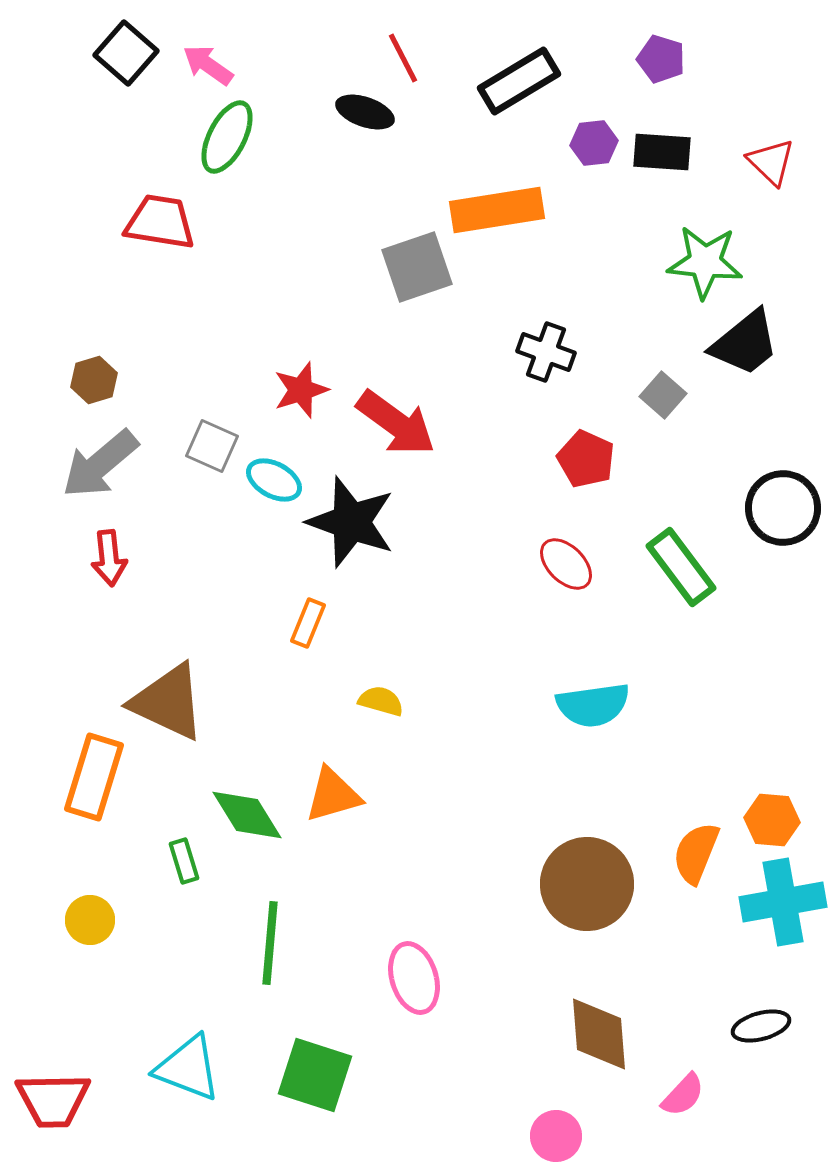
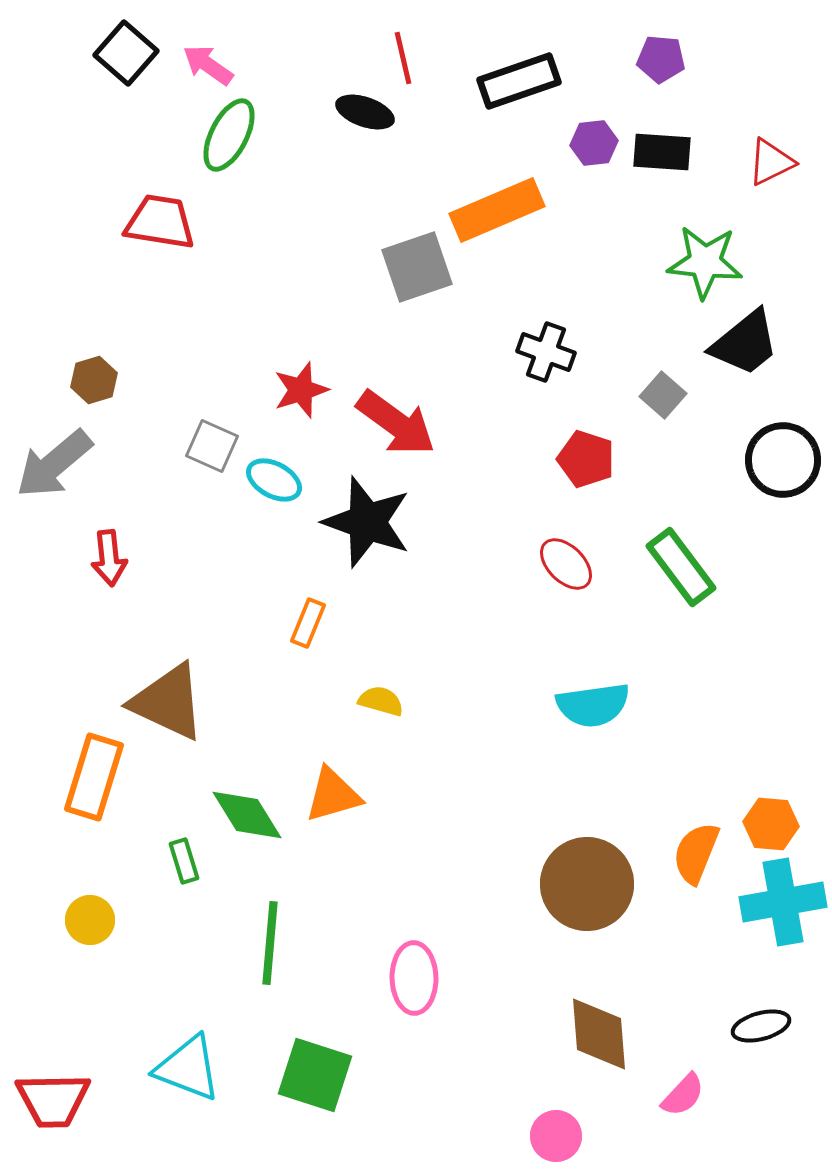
red line at (403, 58): rotated 14 degrees clockwise
purple pentagon at (661, 59): rotated 12 degrees counterclockwise
black rectangle at (519, 81): rotated 12 degrees clockwise
green ellipse at (227, 137): moved 2 px right, 2 px up
red triangle at (771, 162): rotated 50 degrees clockwise
orange rectangle at (497, 210): rotated 14 degrees counterclockwise
red pentagon at (586, 459): rotated 6 degrees counterclockwise
gray arrow at (100, 464): moved 46 px left
black circle at (783, 508): moved 48 px up
black star at (351, 522): moved 16 px right
orange hexagon at (772, 820): moved 1 px left, 4 px down
pink ellipse at (414, 978): rotated 16 degrees clockwise
